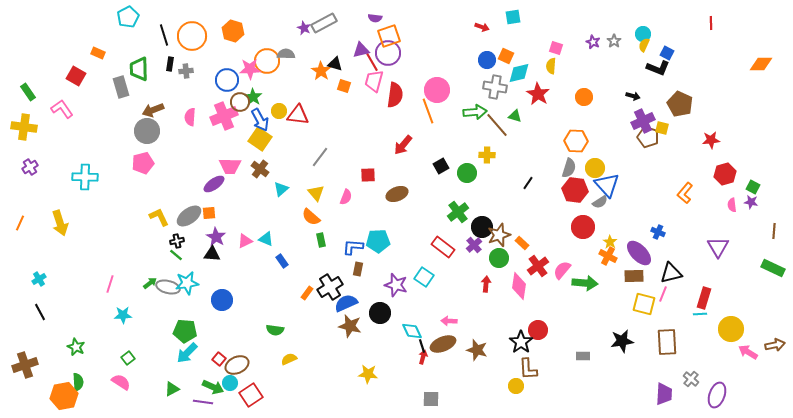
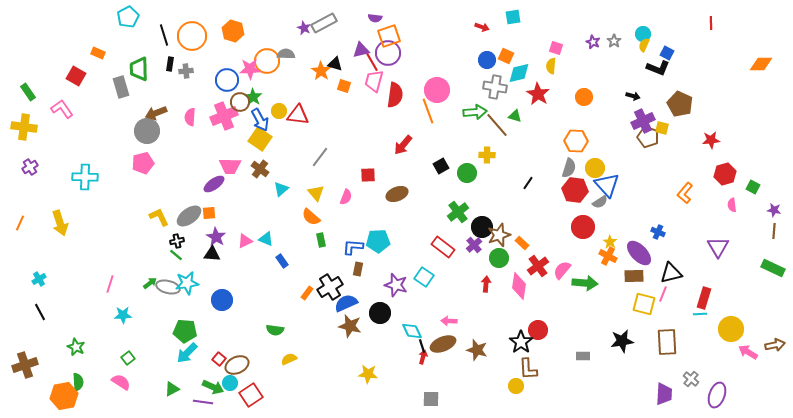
brown arrow at (153, 110): moved 3 px right, 3 px down
purple star at (751, 202): moved 23 px right, 8 px down
